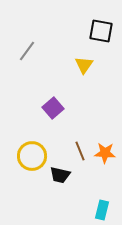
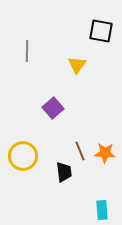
gray line: rotated 35 degrees counterclockwise
yellow triangle: moved 7 px left
yellow circle: moved 9 px left
black trapezoid: moved 4 px right, 3 px up; rotated 110 degrees counterclockwise
cyan rectangle: rotated 18 degrees counterclockwise
